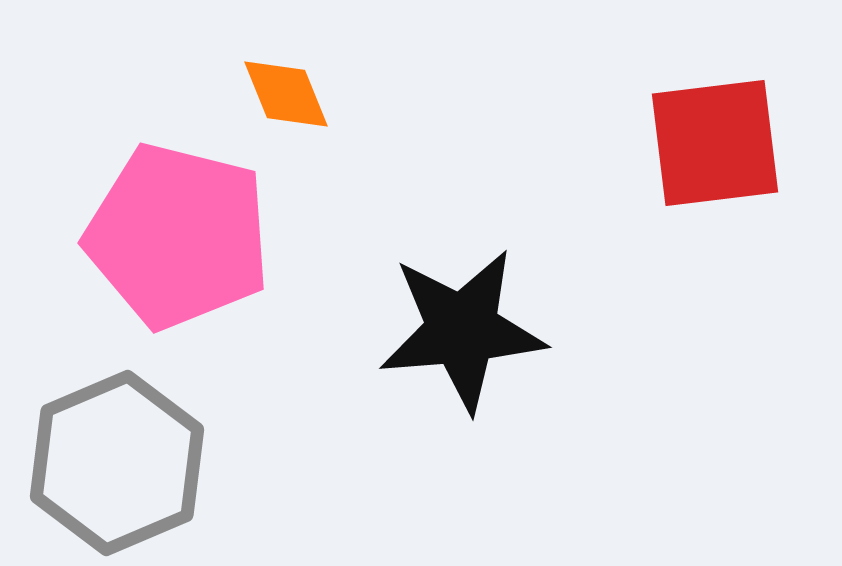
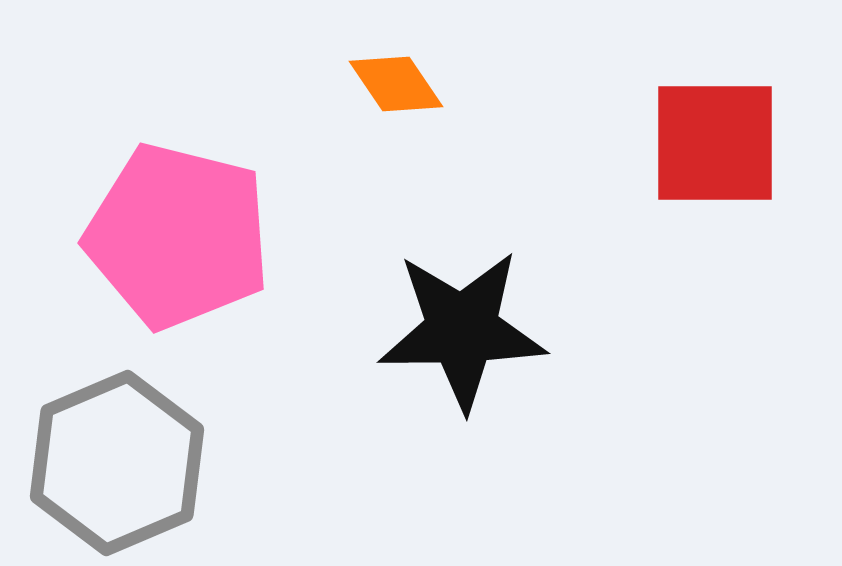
orange diamond: moved 110 px right, 10 px up; rotated 12 degrees counterclockwise
red square: rotated 7 degrees clockwise
black star: rotated 4 degrees clockwise
